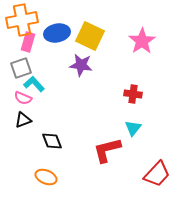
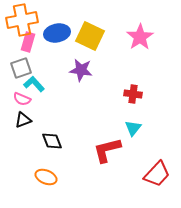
pink star: moved 2 px left, 4 px up
purple star: moved 5 px down
pink semicircle: moved 1 px left, 1 px down
